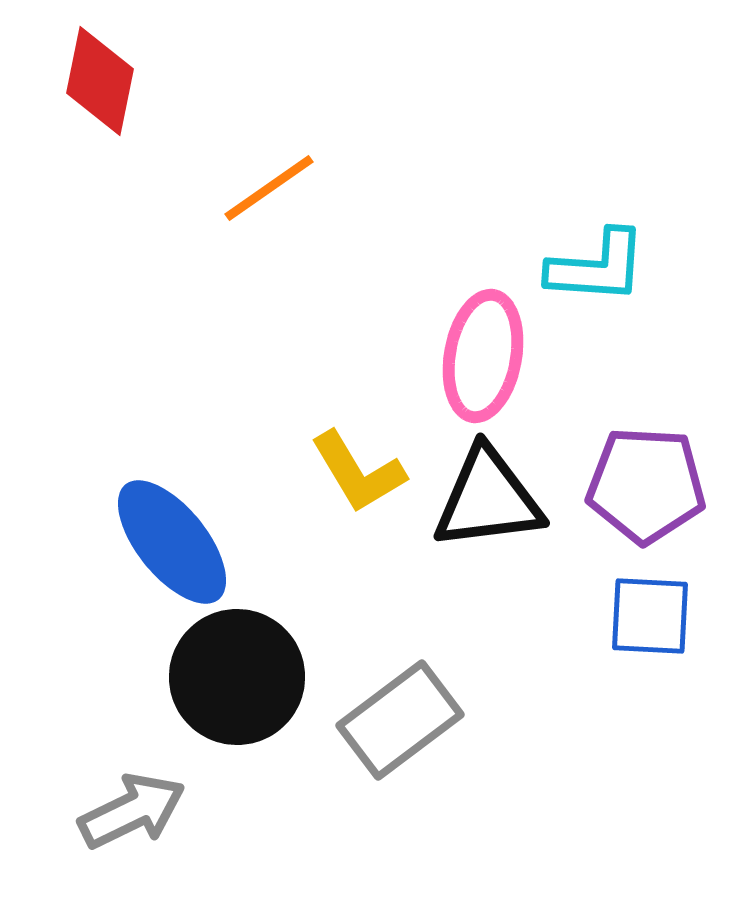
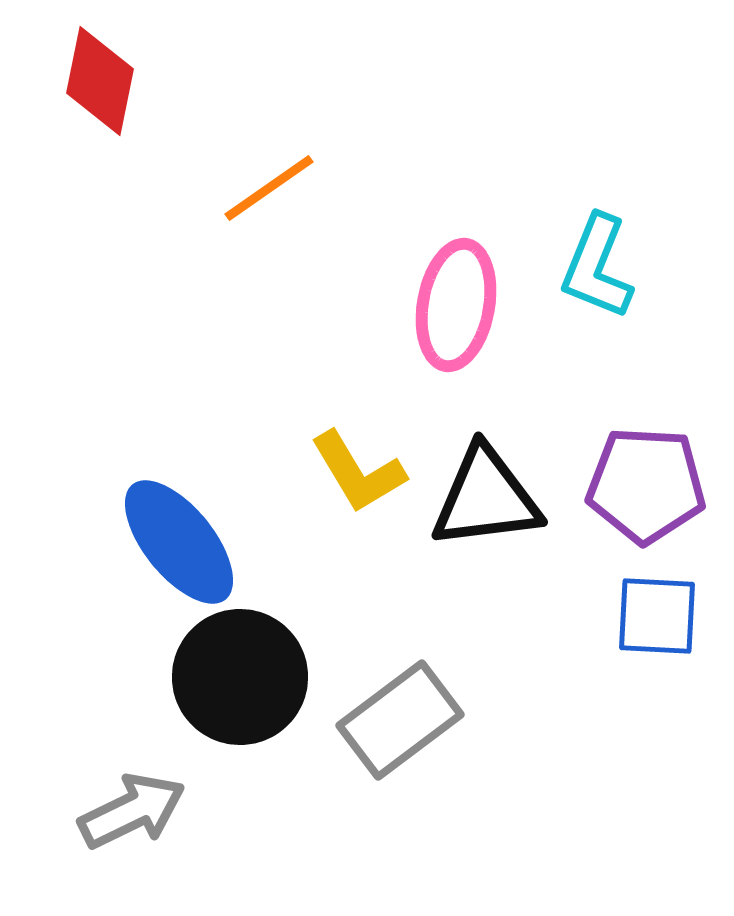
cyan L-shape: rotated 108 degrees clockwise
pink ellipse: moved 27 px left, 51 px up
black triangle: moved 2 px left, 1 px up
blue ellipse: moved 7 px right
blue square: moved 7 px right
black circle: moved 3 px right
